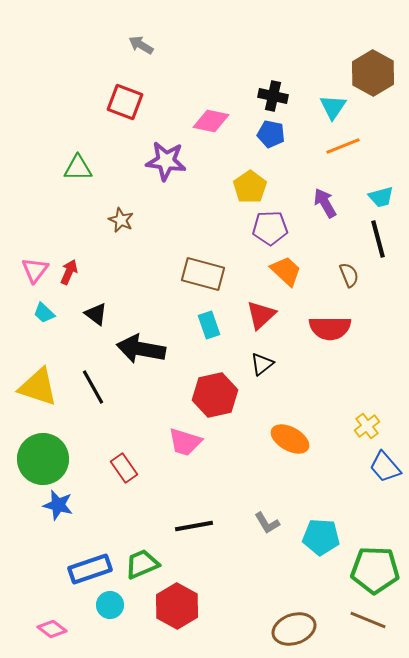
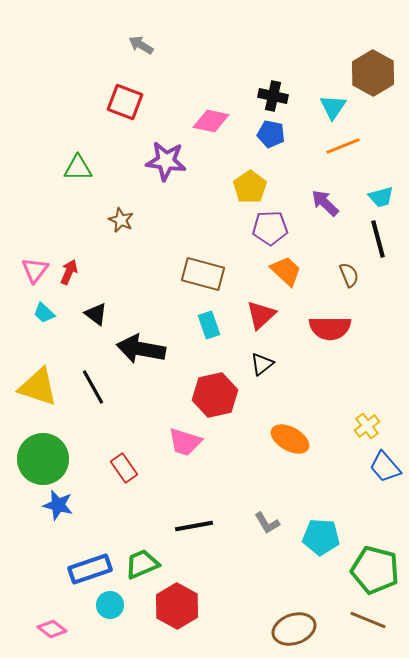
purple arrow at (325, 203): rotated 16 degrees counterclockwise
green pentagon at (375, 570): rotated 12 degrees clockwise
